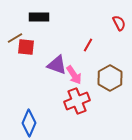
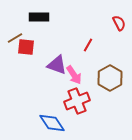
blue diamond: moved 23 px right; rotated 56 degrees counterclockwise
